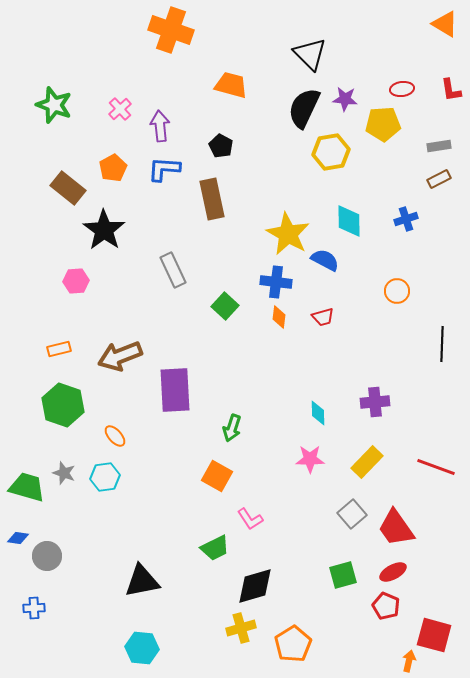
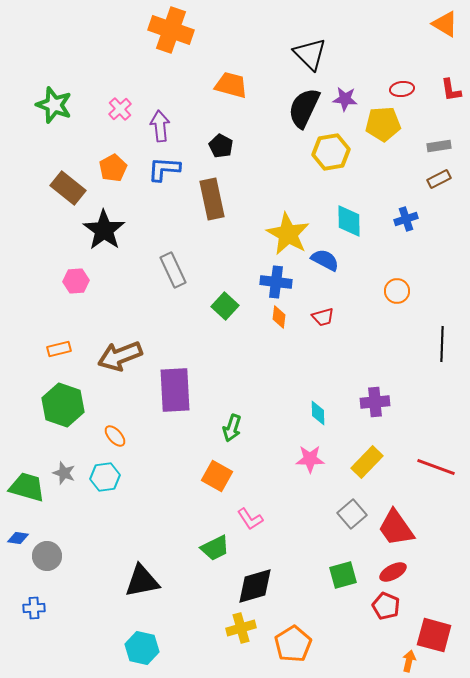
cyan hexagon at (142, 648): rotated 8 degrees clockwise
